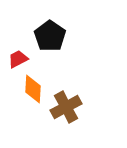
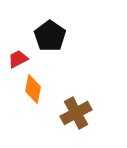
orange diamond: rotated 8 degrees clockwise
brown cross: moved 10 px right, 6 px down
